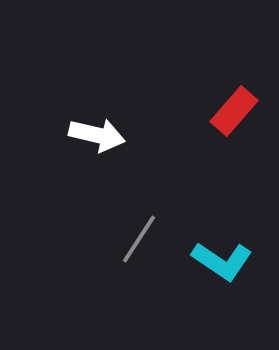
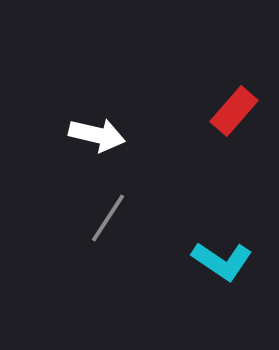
gray line: moved 31 px left, 21 px up
